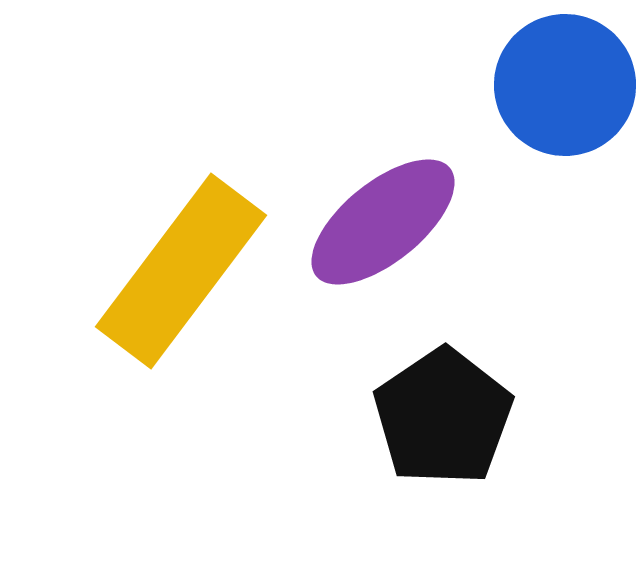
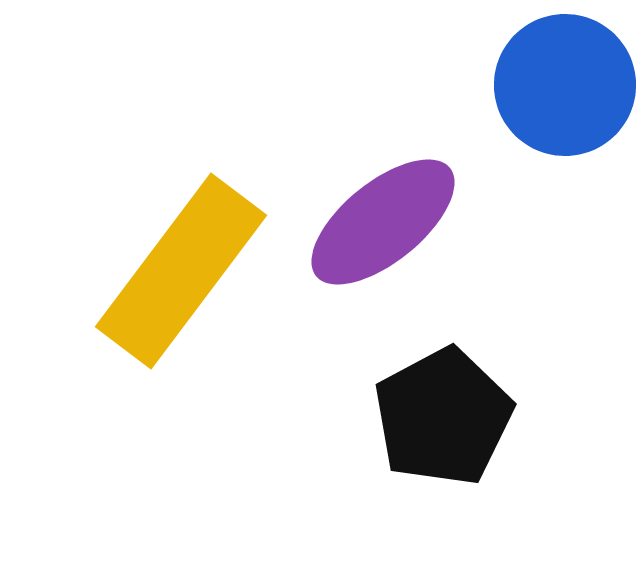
black pentagon: rotated 6 degrees clockwise
